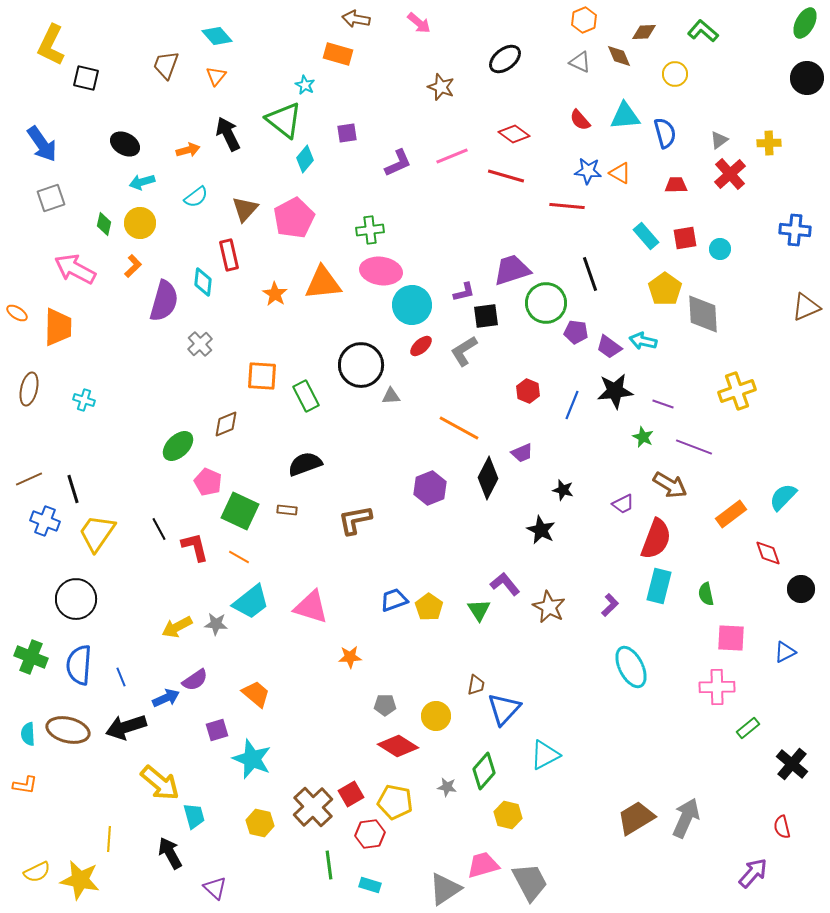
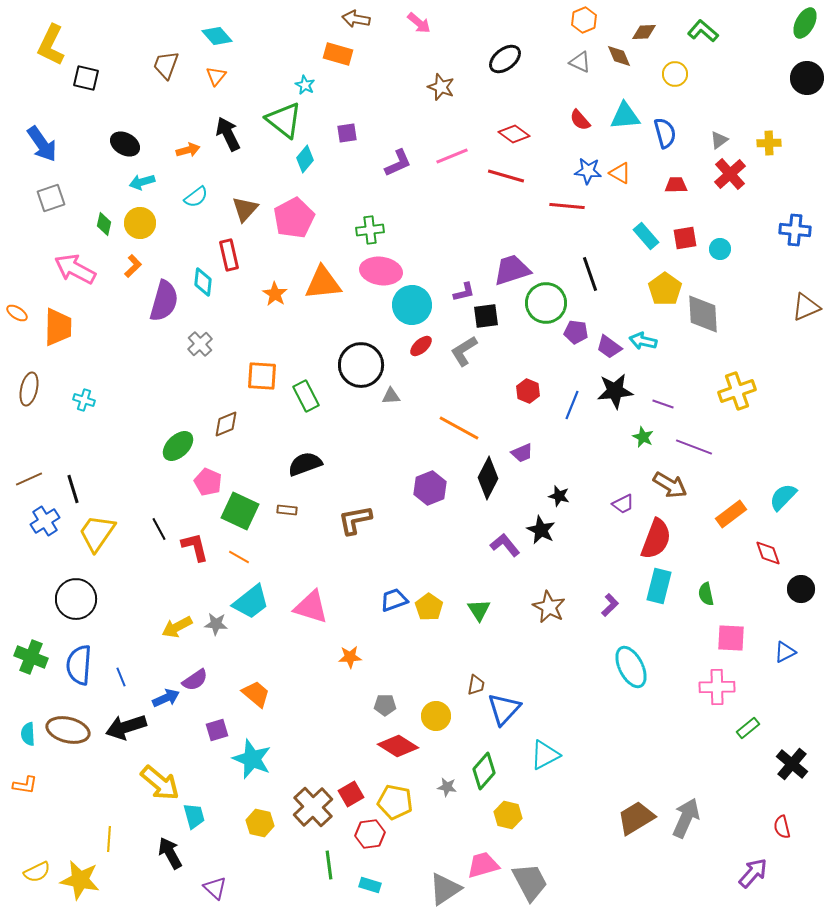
black star at (563, 490): moved 4 px left, 6 px down
blue cross at (45, 521): rotated 36 degrees clockwise
purple L-shape at (505, 584): moved 39 px up
